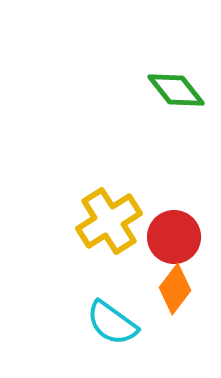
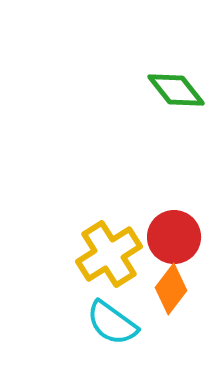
yellow cross: moved 33 px down
orange diamond: moved 4 px left
